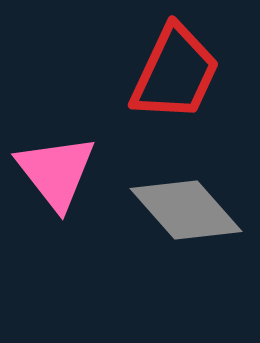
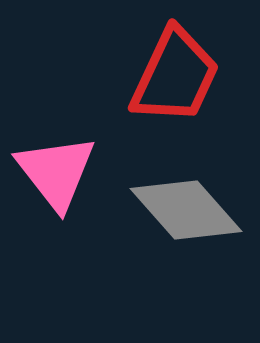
red trapezoid: moved 3 px down
